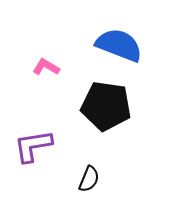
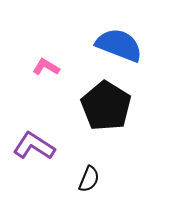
black pentagon: rotated 24 degrees clockwise
purple L-shape: moved 1 px right; rotated 42 degrees clockwise
